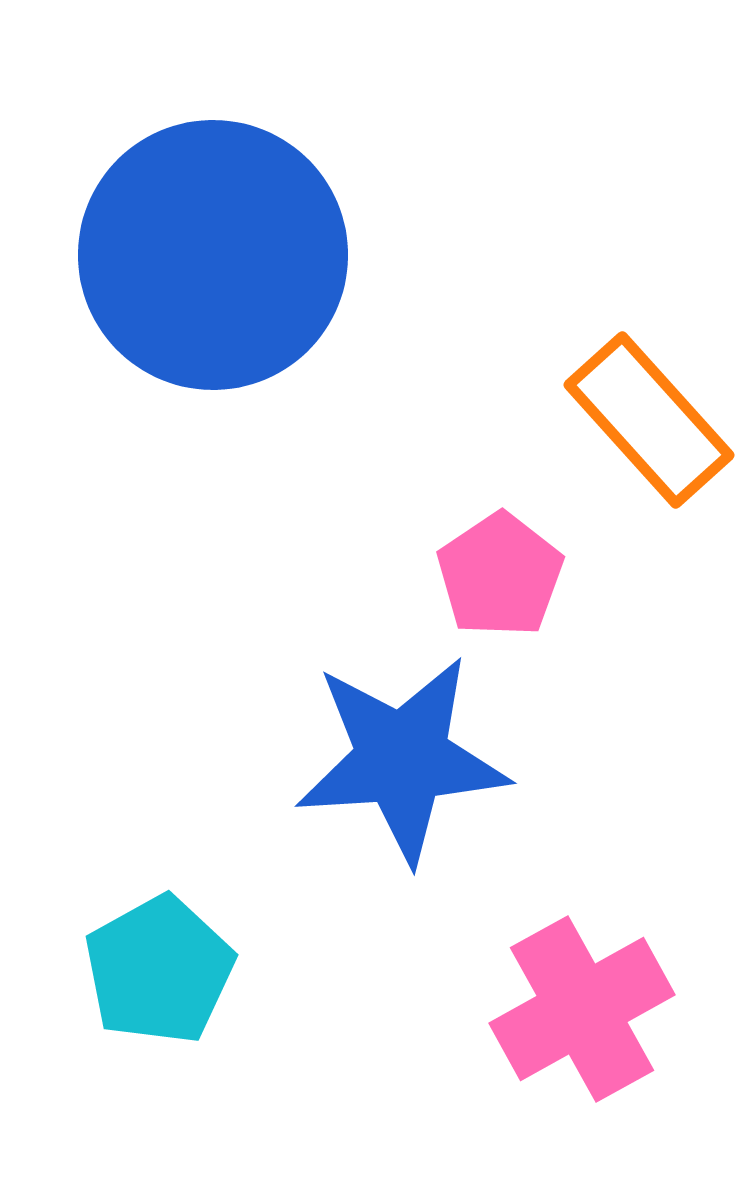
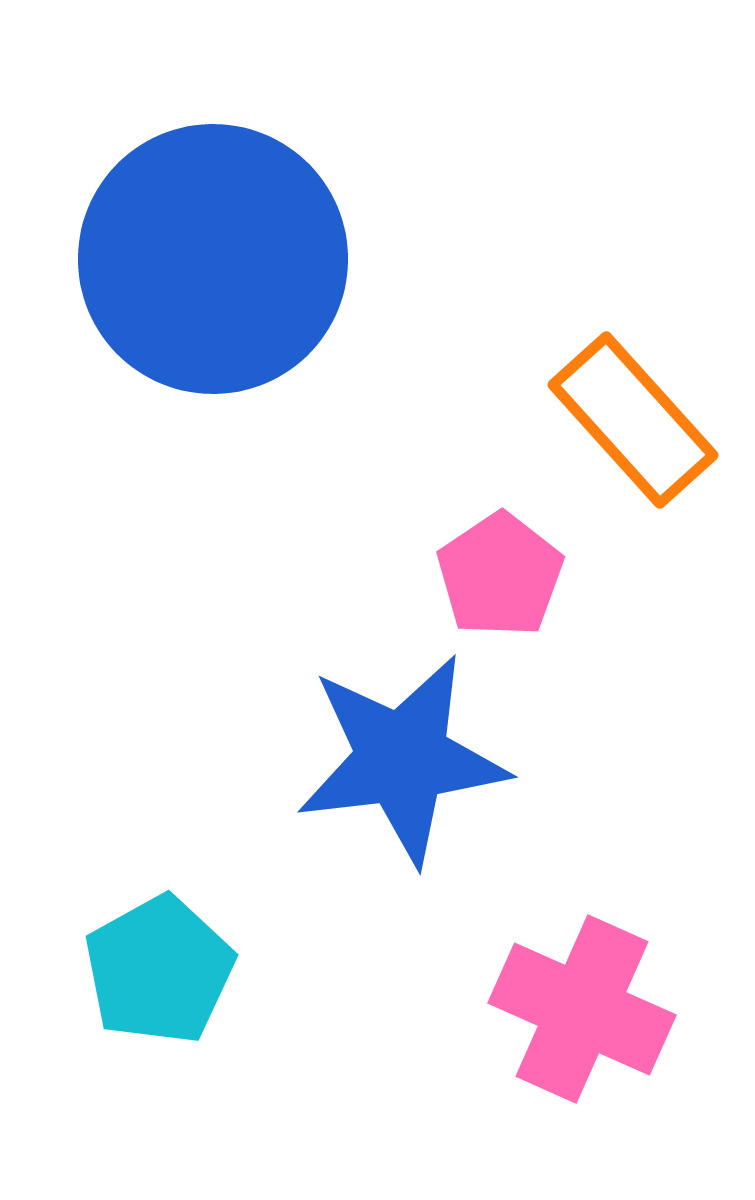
blue circle: moved 4 px down
orange rectangle: moved 16 px left
blue star: rotated 3 degrees counterclockwise
pink cross: rotated 37 degrees counterclockwise
